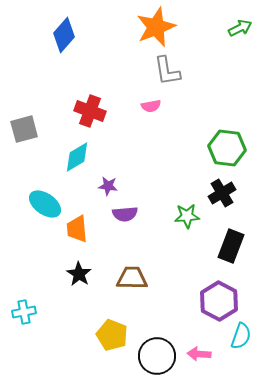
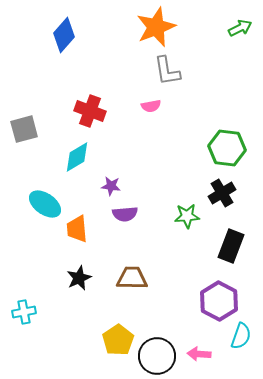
purple star: moved 3 px right
black star: moved 4 px down; rotated 15 degrees clockwise
yellow pentagon: moved 6 px right, 5 px down; rotated 16 degrees clockwise
